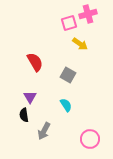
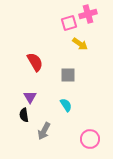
gray square: rotated 28 degrees counterclockwise
